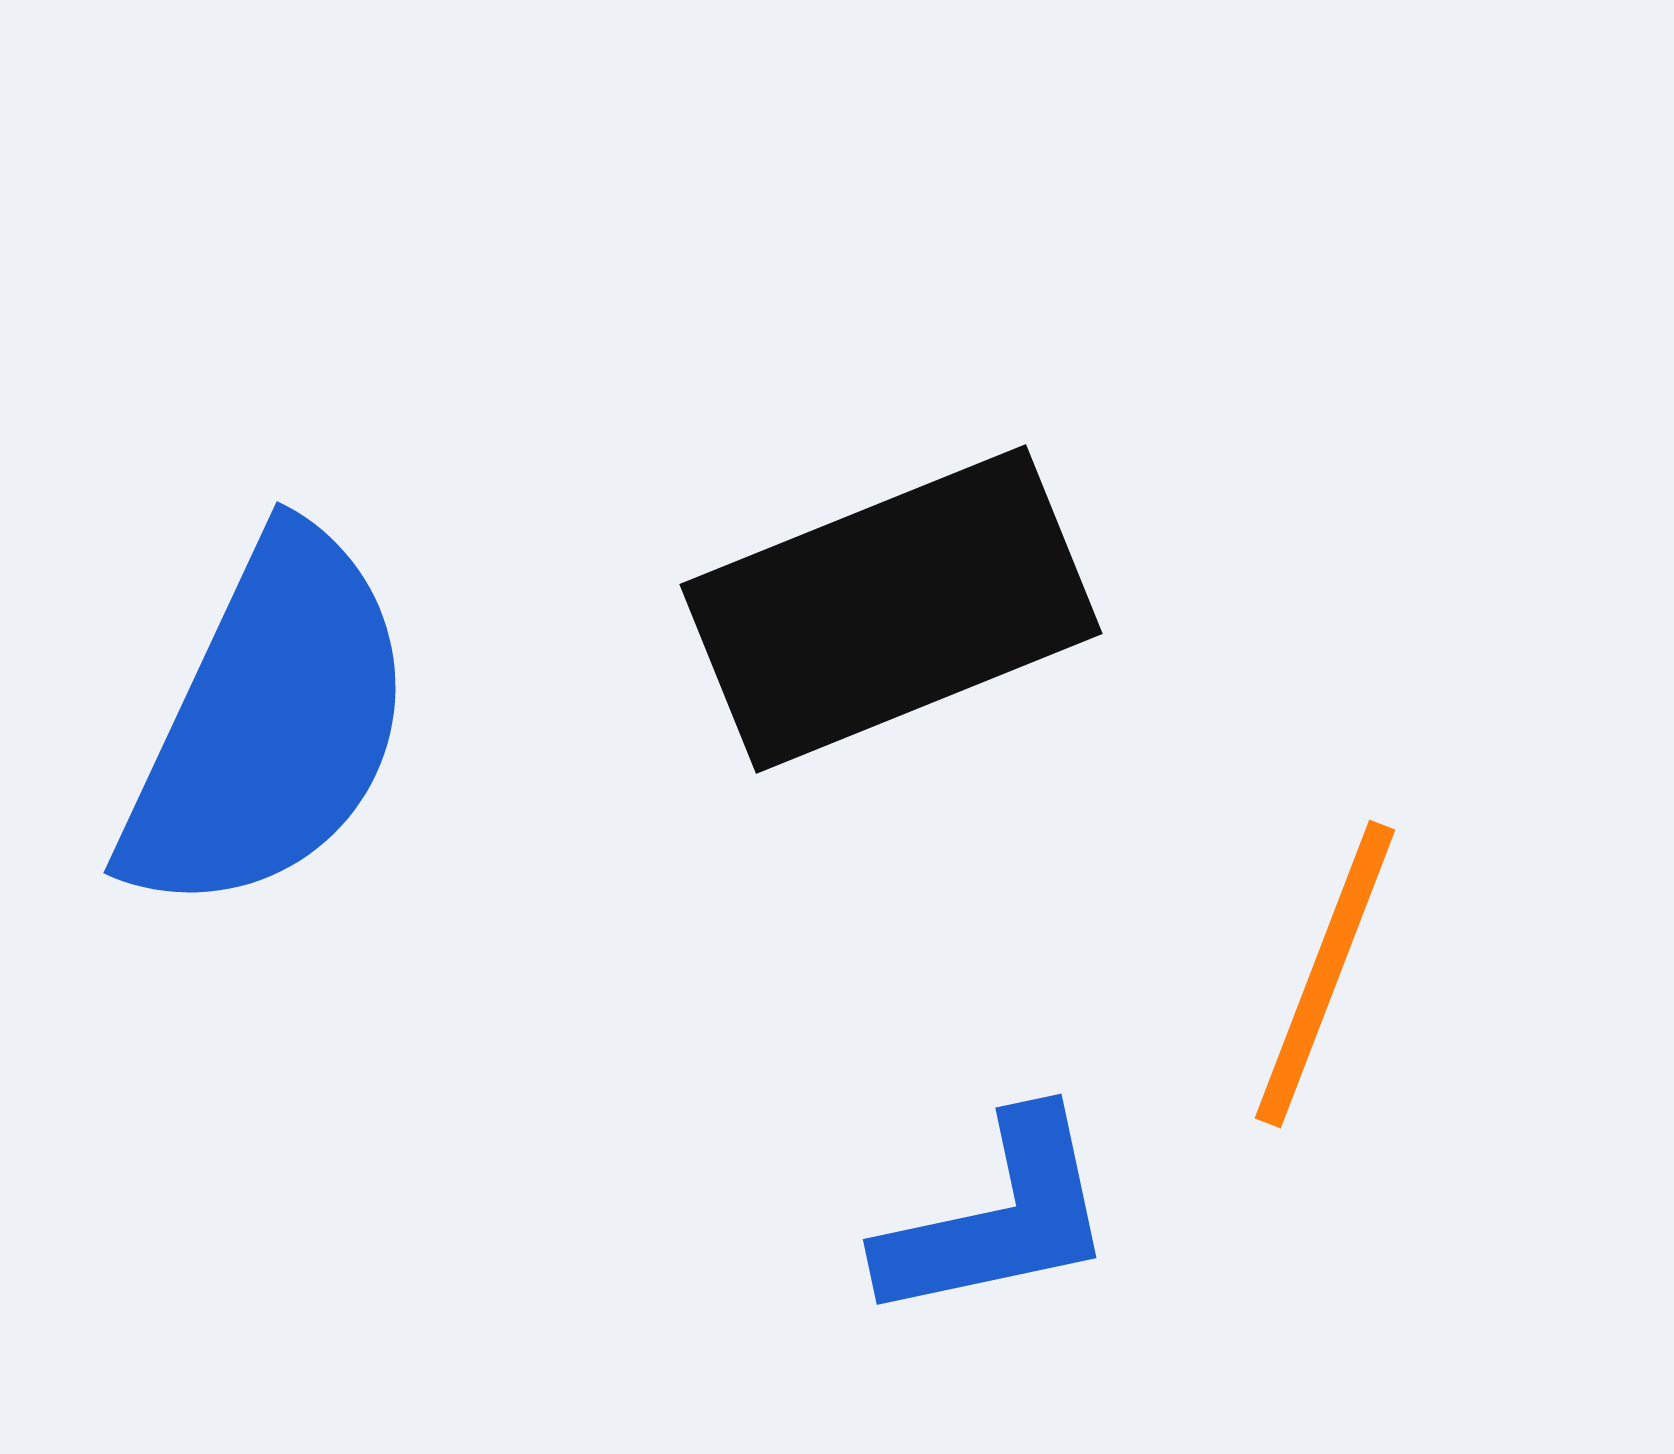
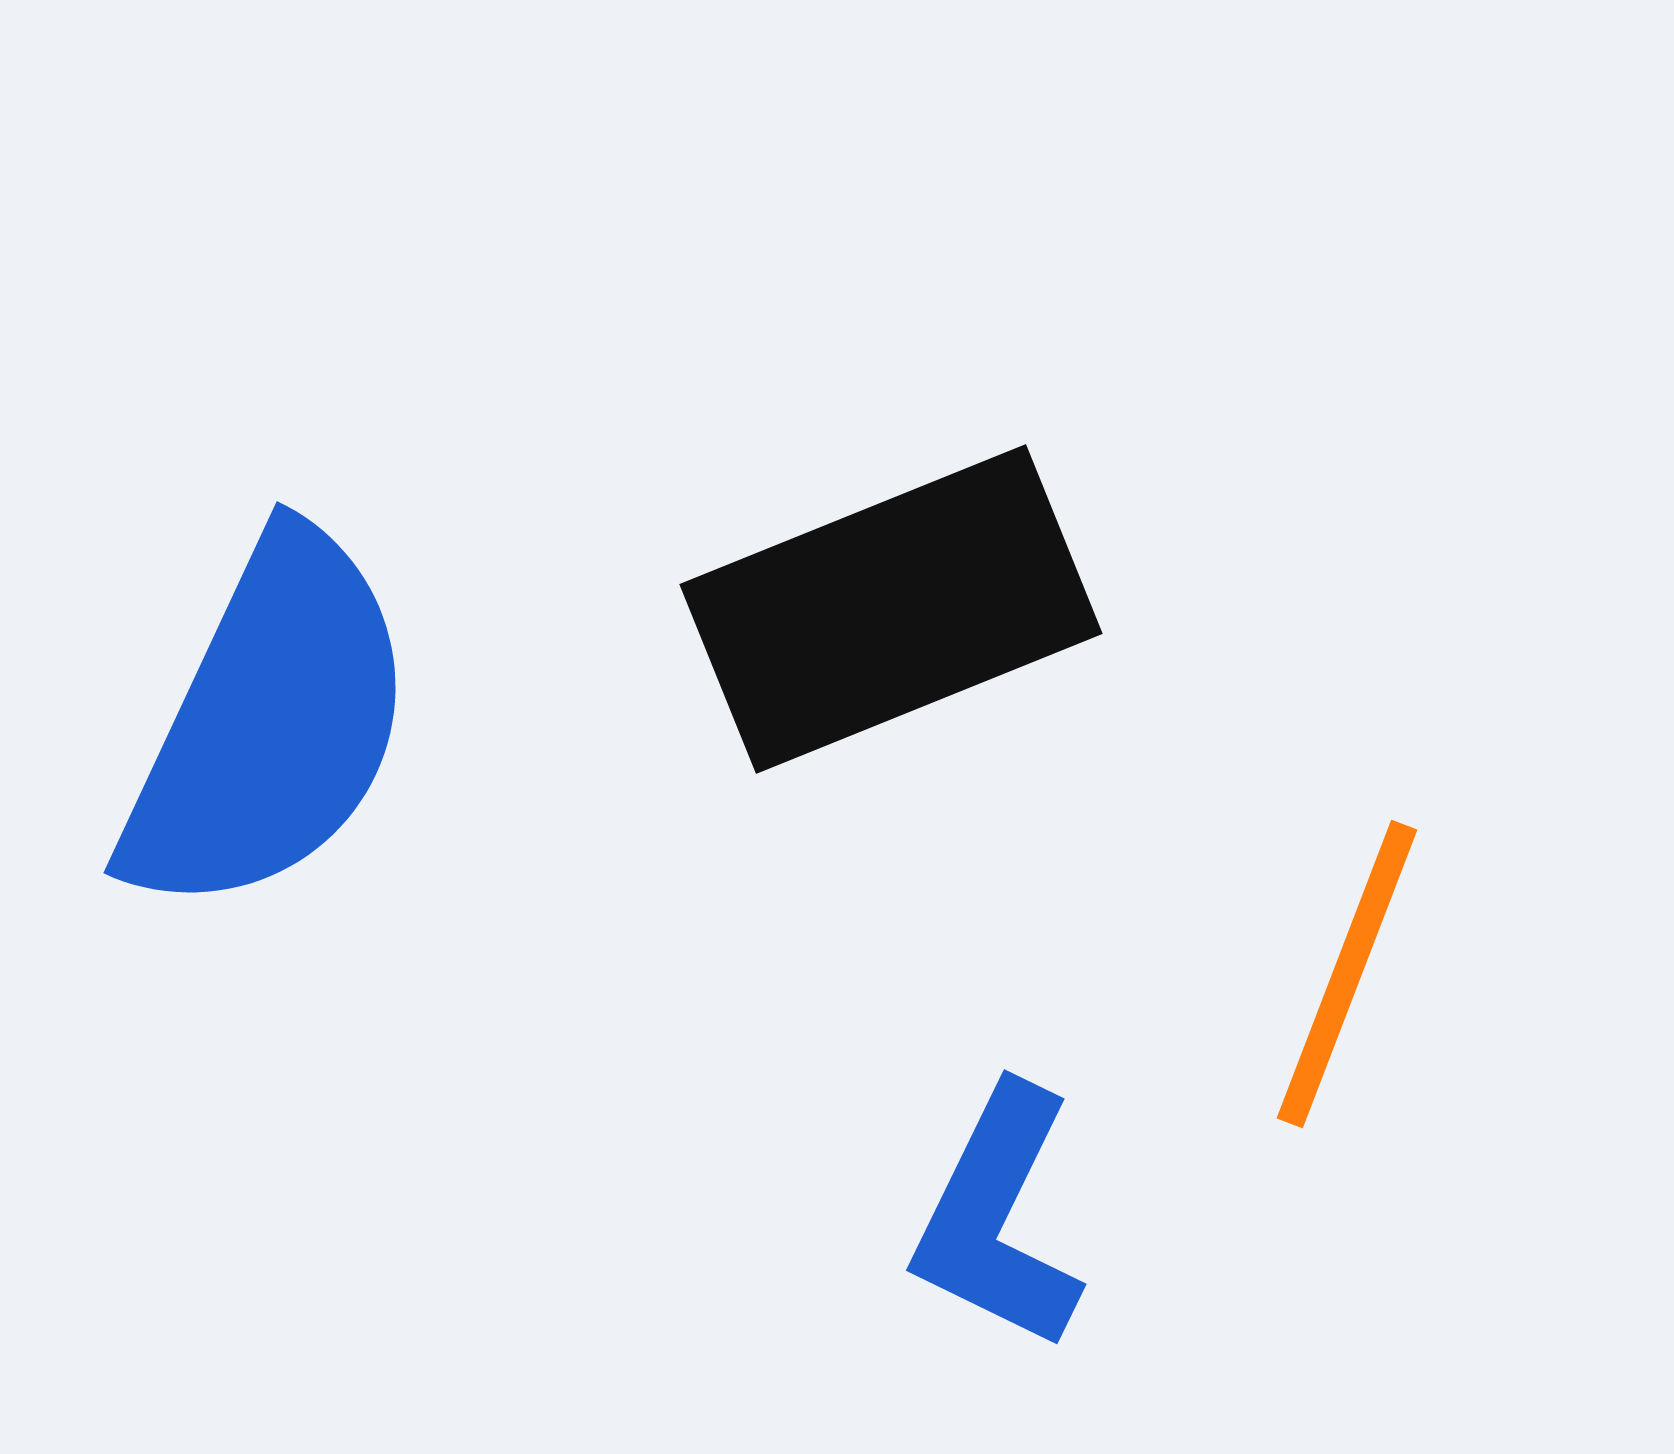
orange line: moved 22 px right
blue L-shape: rotated 128 degrees clockwise
